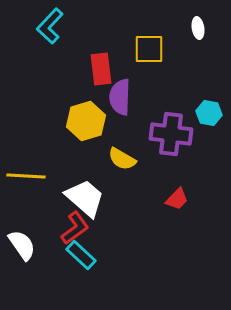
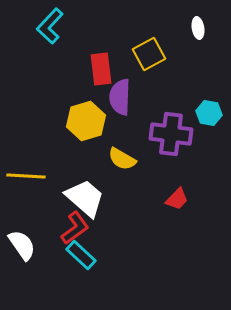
yellow square: moved 5 px down; rotated 28 degrees counterclockwise
